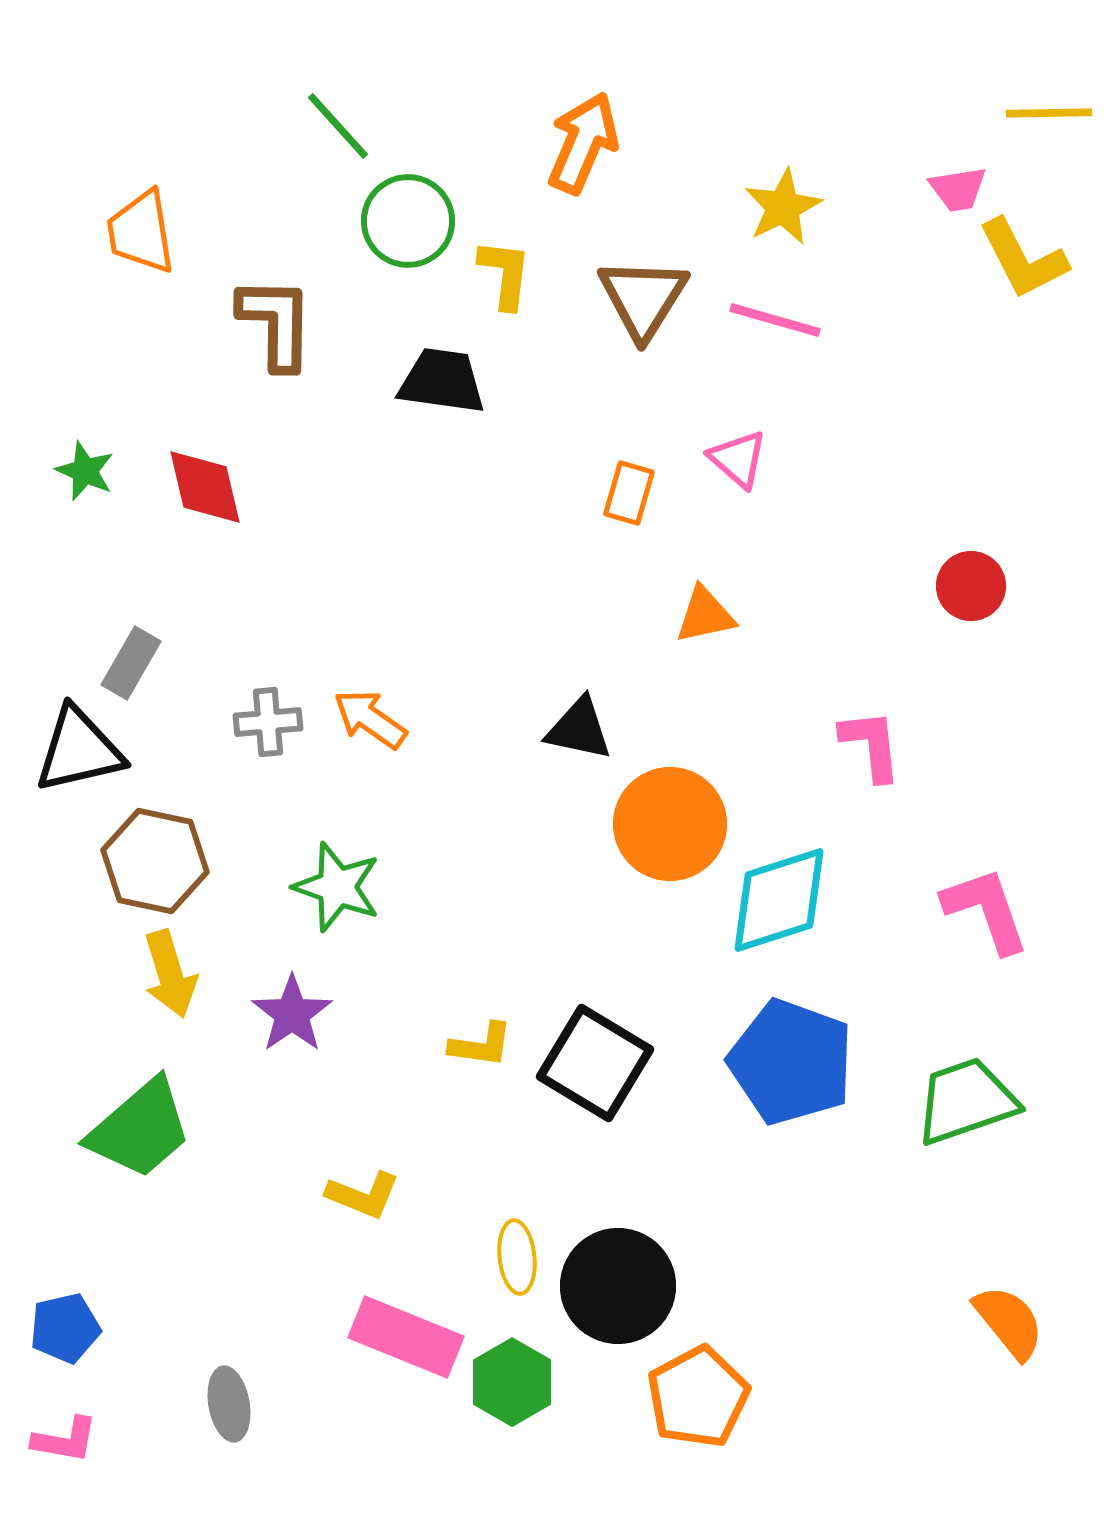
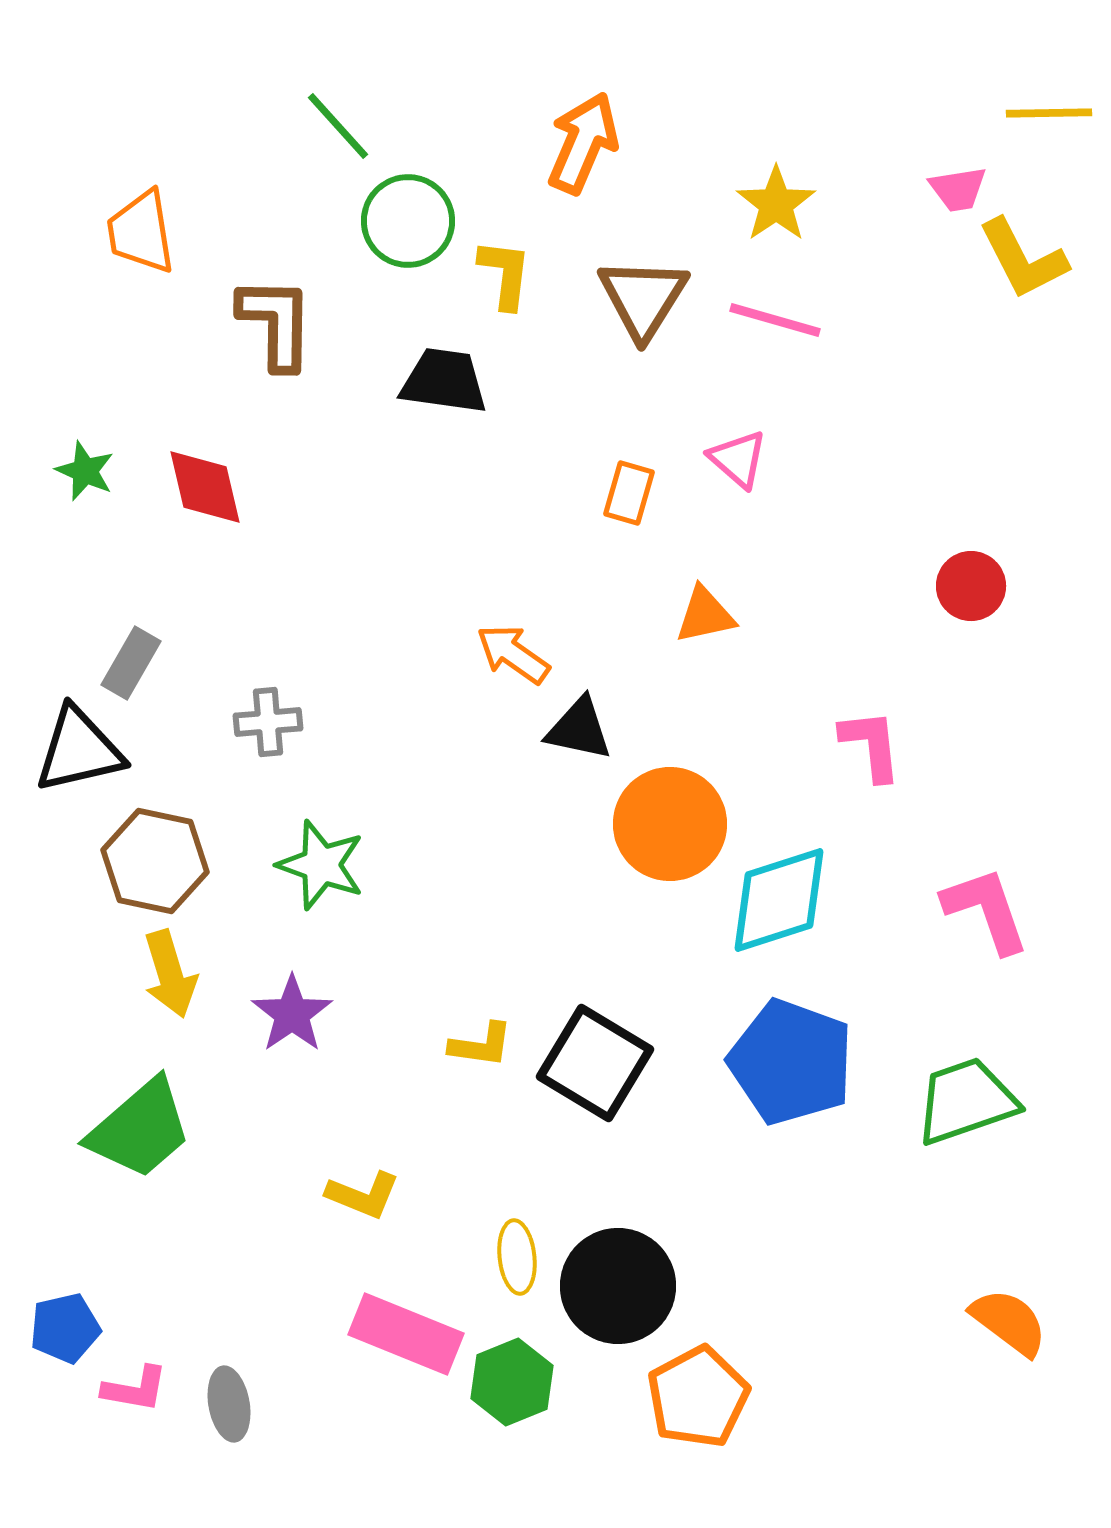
yellow star at (783, 207): moved 7 px left, 3 px up; rotated 8 degrees counterclockwise
black trapezoid at (442, 381): moved 2 px right
orange arrow at (370, 719): moved 143 px right, 65 px up
green star at (337, 887): moved 16 px left, 22 px up
orange semicircle at (1009, 1322): rotated 14 degrees counterclockwise
pink rectangle at (406, 1337): moved 3 px up
green hexagon at (512, 1382): rotated 8 degrees clockwise
pink L-shape at (65, 1440): moved 70 px right, 51 px up
